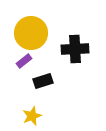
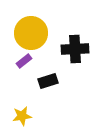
black rectangle: moved 5 px right
yellow star: moved 10 px left; rotated 12 degrees clockwise
